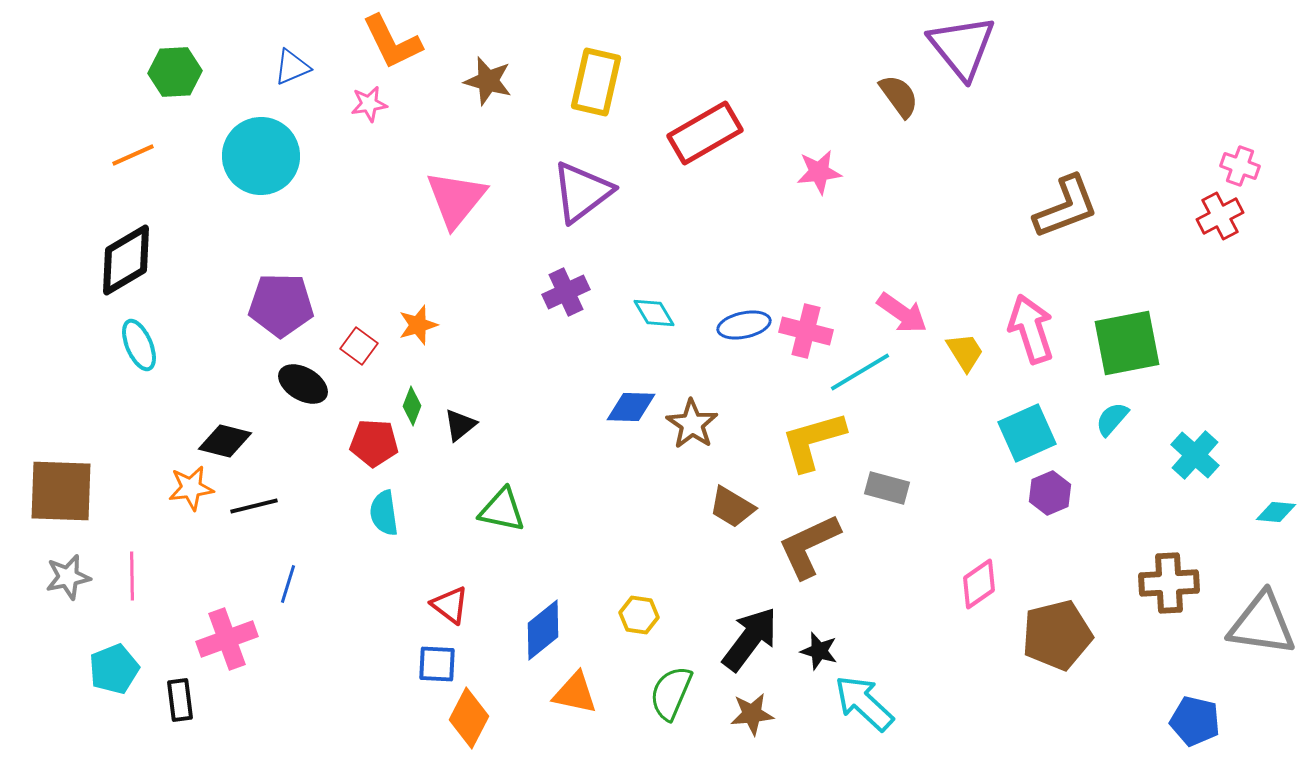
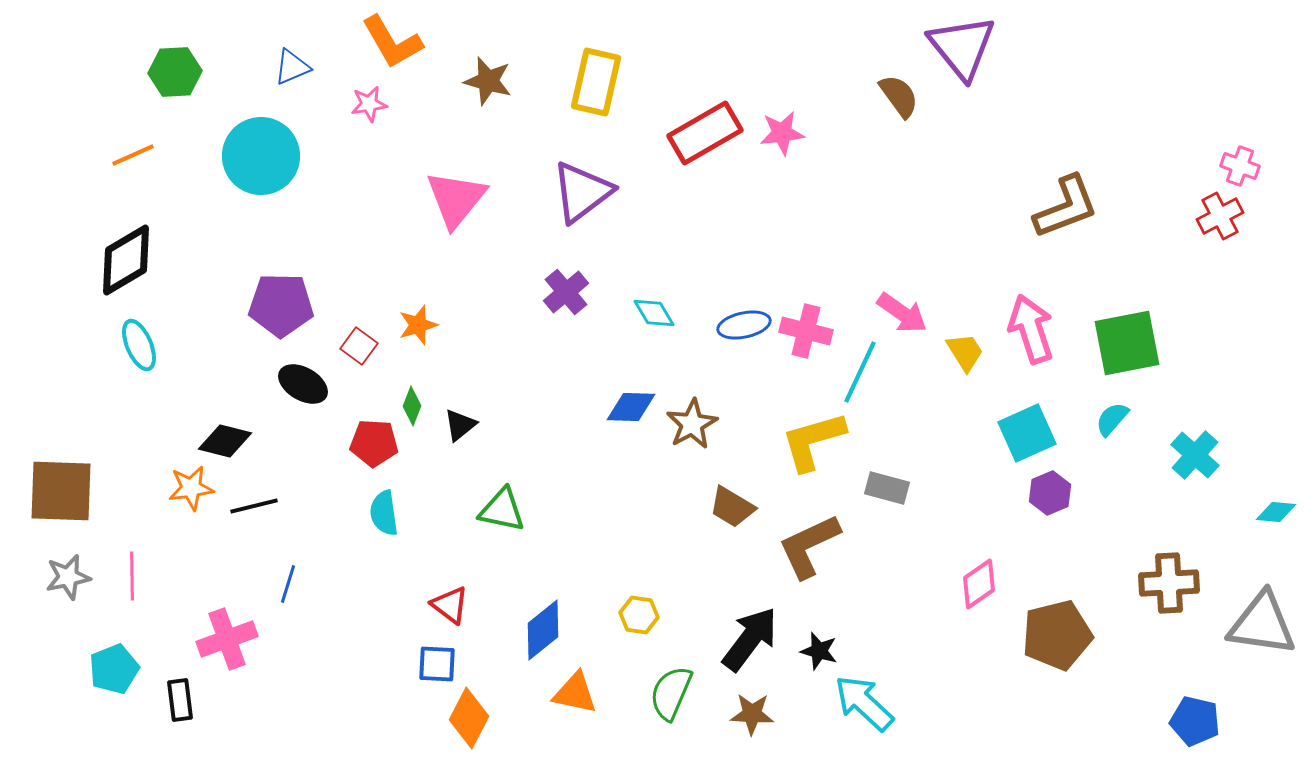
orange L-shape at (392, 42): rotated 4 degrees counterclockwise
pink star at (819, 172): moved 37 px left, 39 px up
purple cross at (566, 292): rotated 15 degrees counterclockwise
cyan line at (860, 372): rotated 34 degrees counterclockwise
brown star at (692, 424): rotated 9 degrees clockwise
brown star at (752, 714): rotated 9 degrees clockwise
